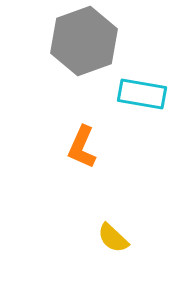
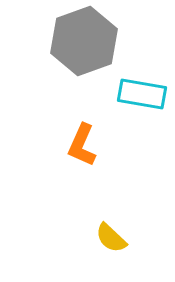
orange L-shape: moved 2 px up
yellow semicircle: moved 2 px left
